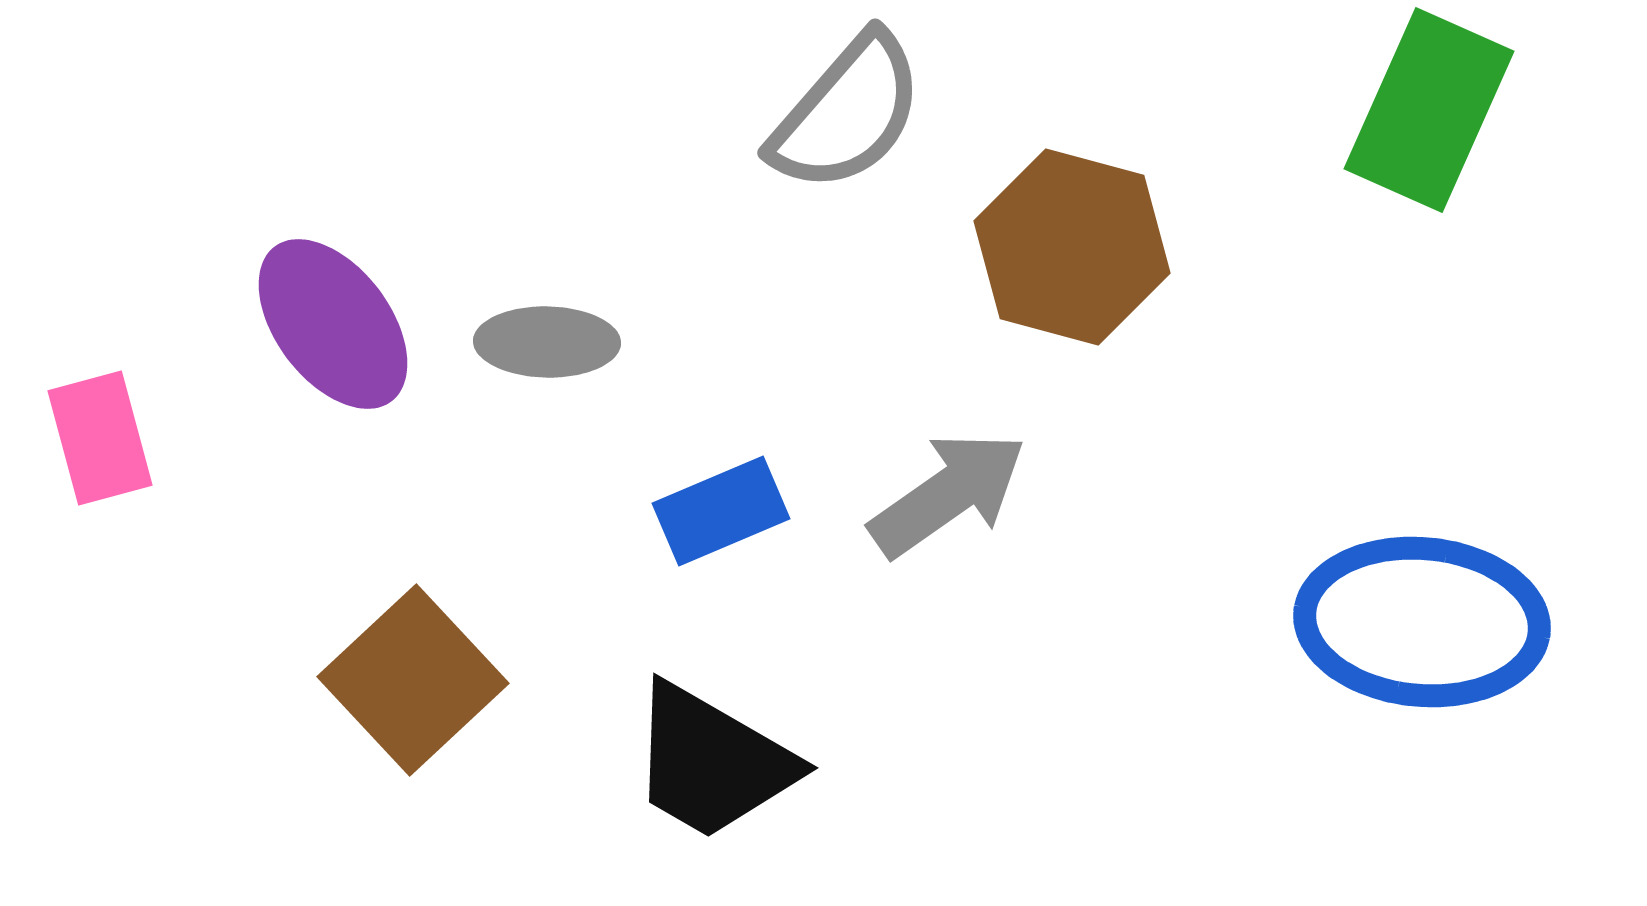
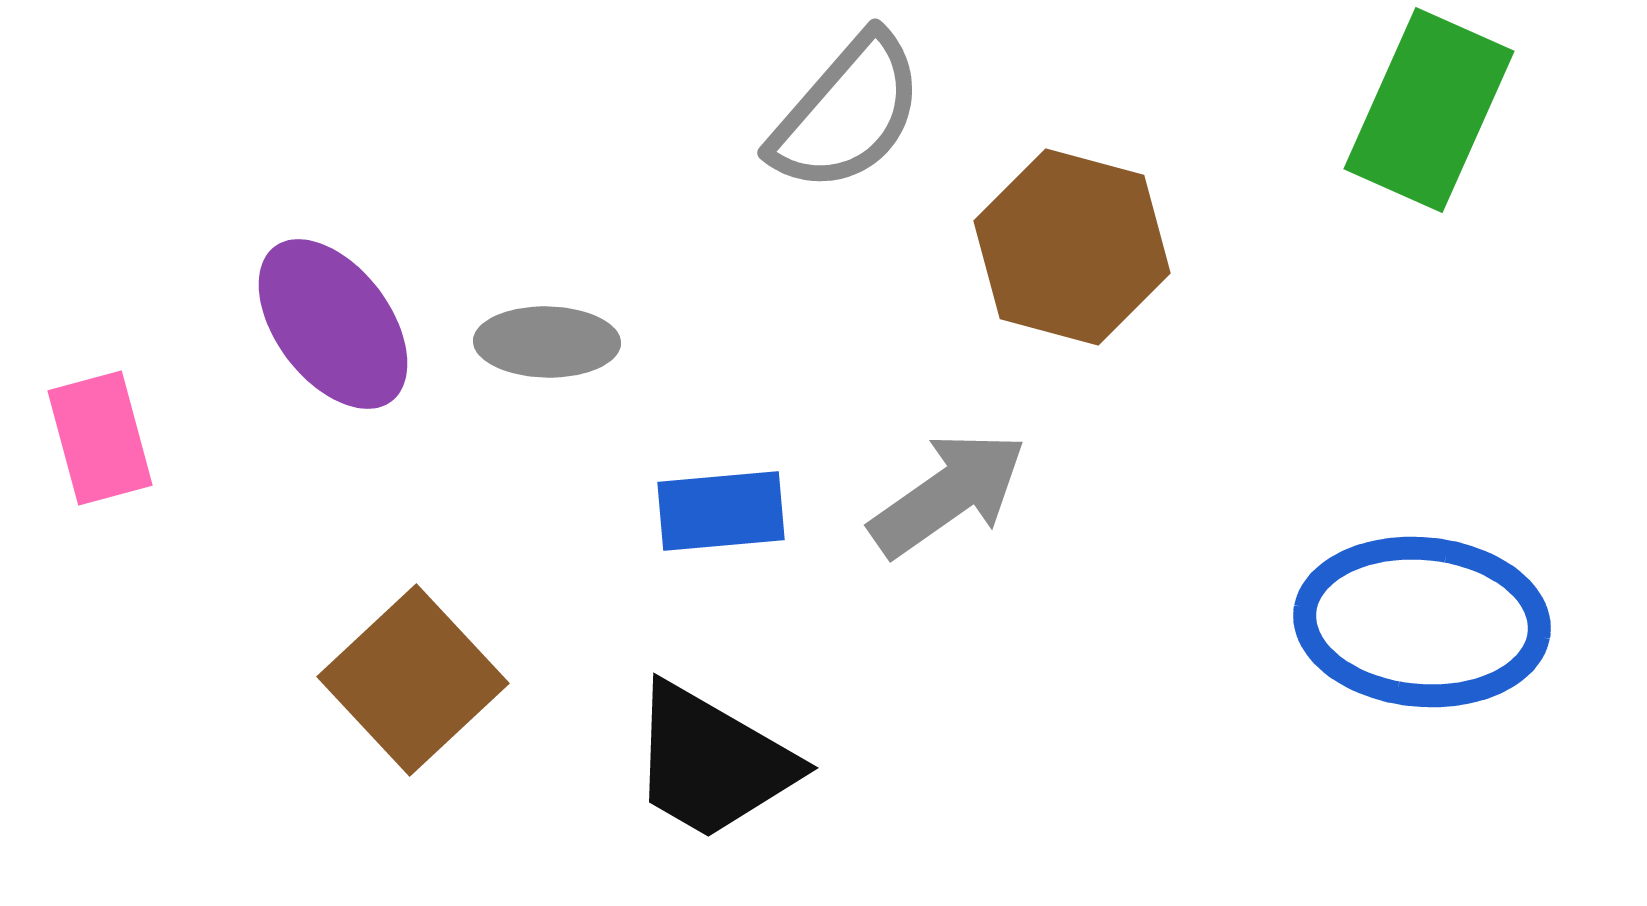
blue rectangle: rotated 18 degrees clockwise
